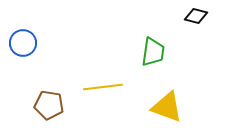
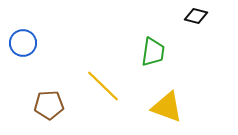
yellow line: moved 1 px up; rotated 51 degrees clockwise
brown pentagon: rotated 12 degrees counterclockwise
